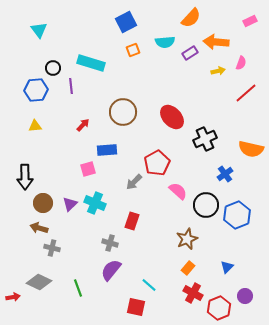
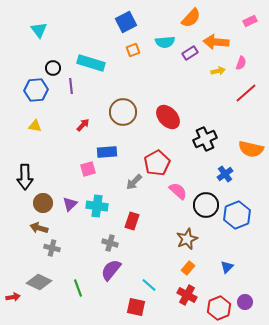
red ellipse at (172, 117): moved 4 px left
yellow triangle at (35, 126): rotated 16 degrees clockwise
blue rectangle at (107, 150): moved 2 px down
cyan cross at (95, 203): moved 2 px right, 3 px down; rotated 15 degrees counterclockwise
red cross at (193, 293): moved 6 px left, 2 px down
purple circle at (245, 296): moved 6 px down
